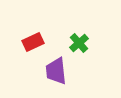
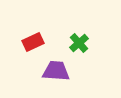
purple trapezoid: rotated 100 degrees clockwise
